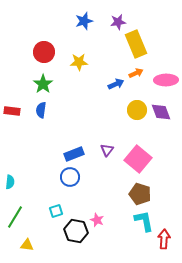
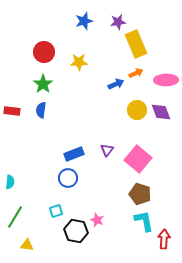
blue circle: moved 2 px left, 1 px down
